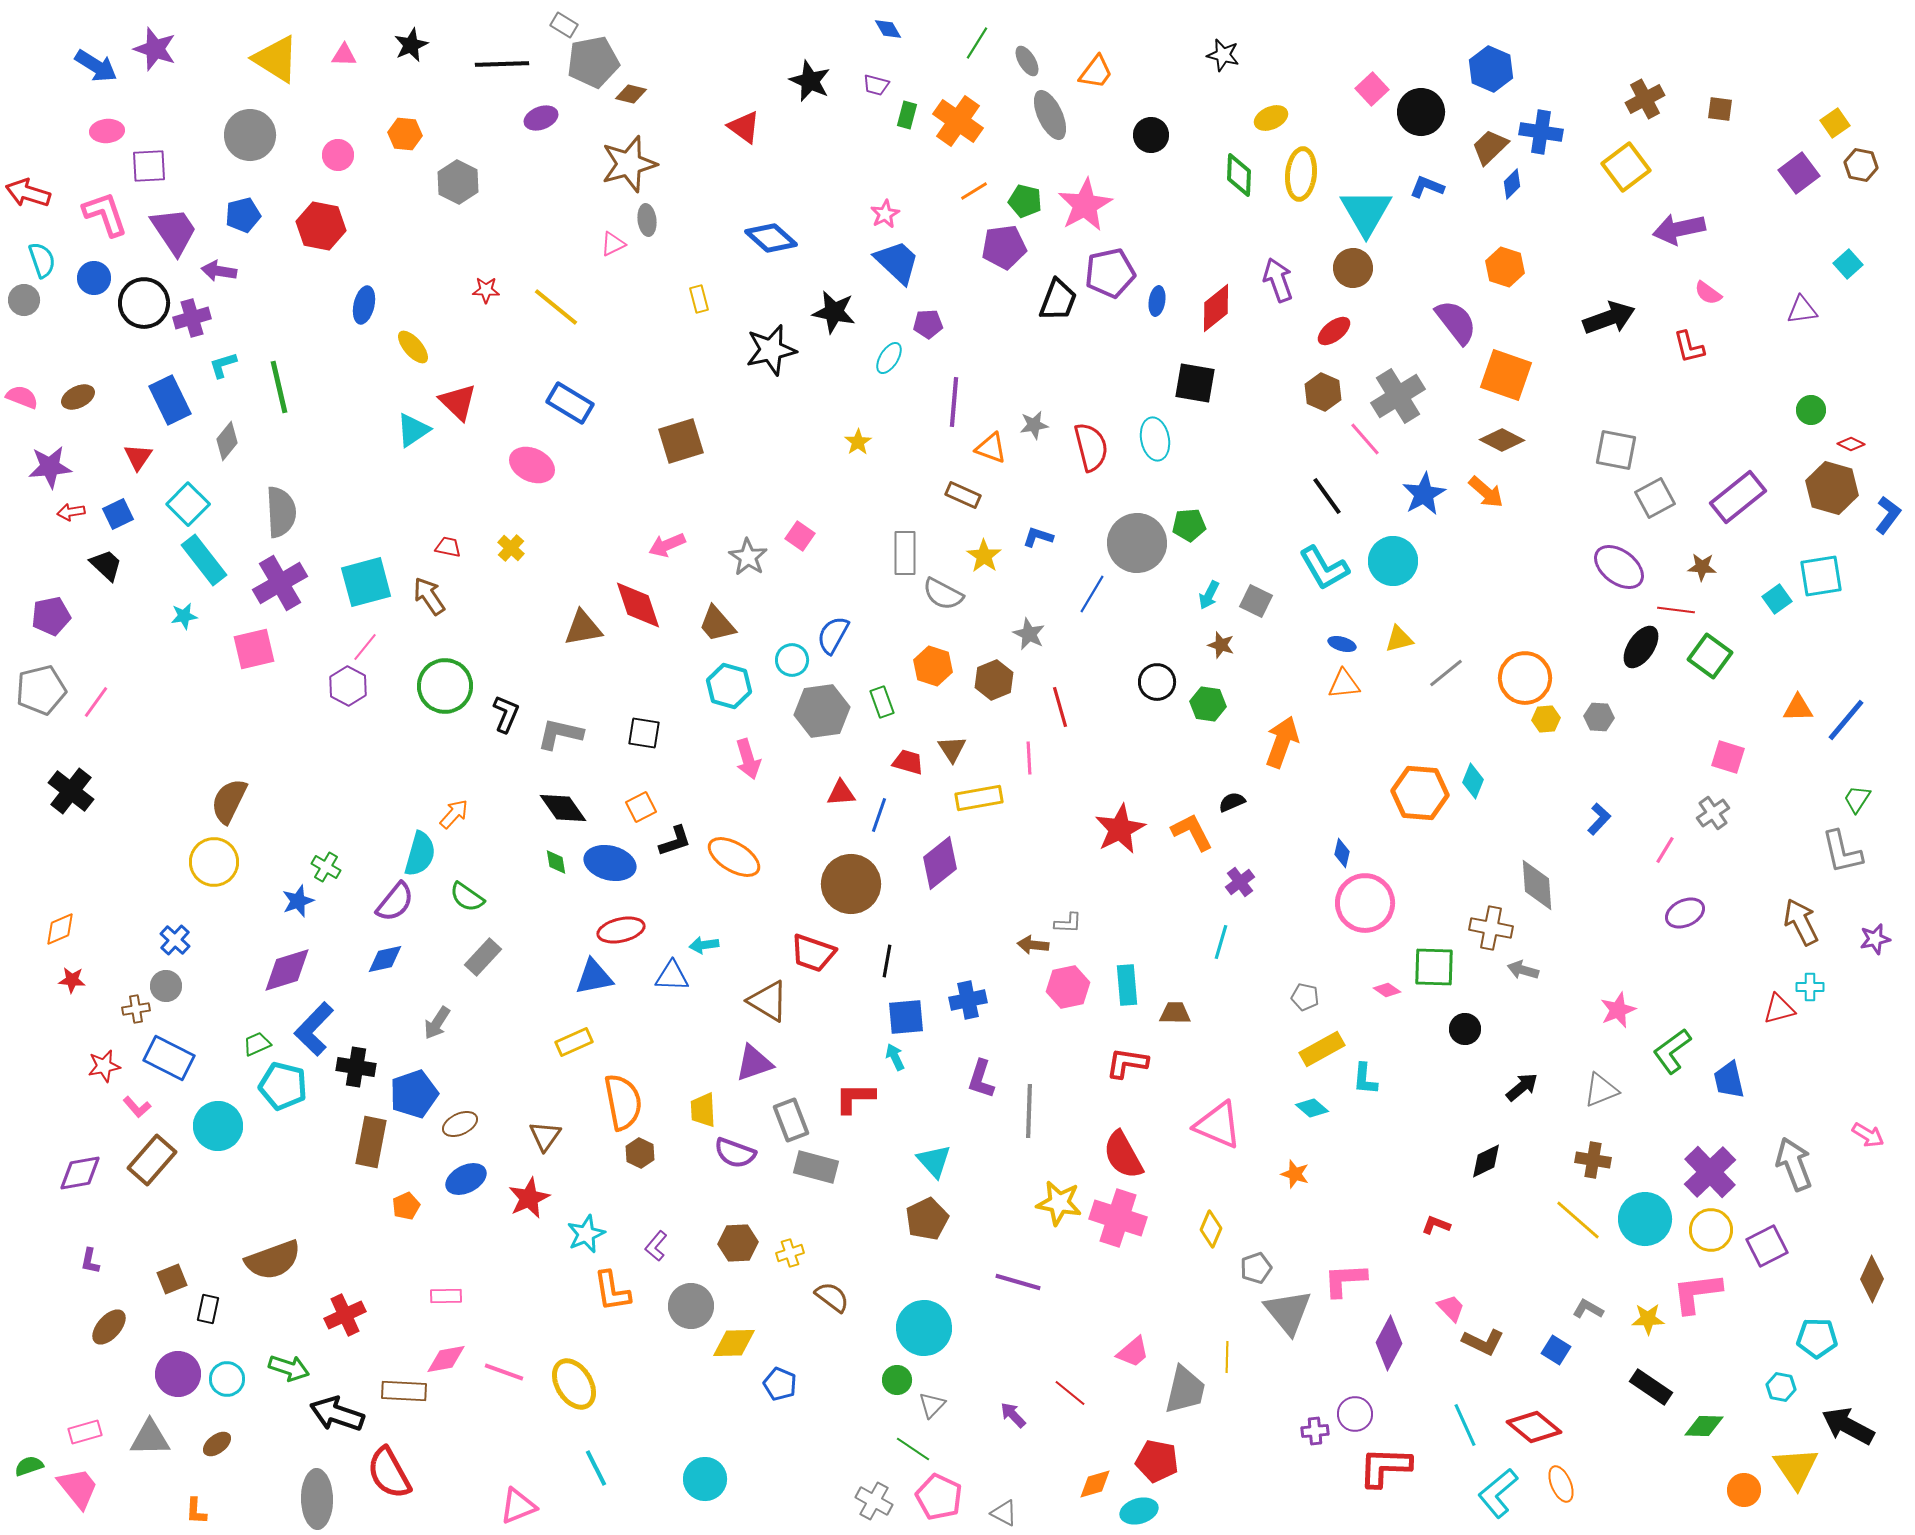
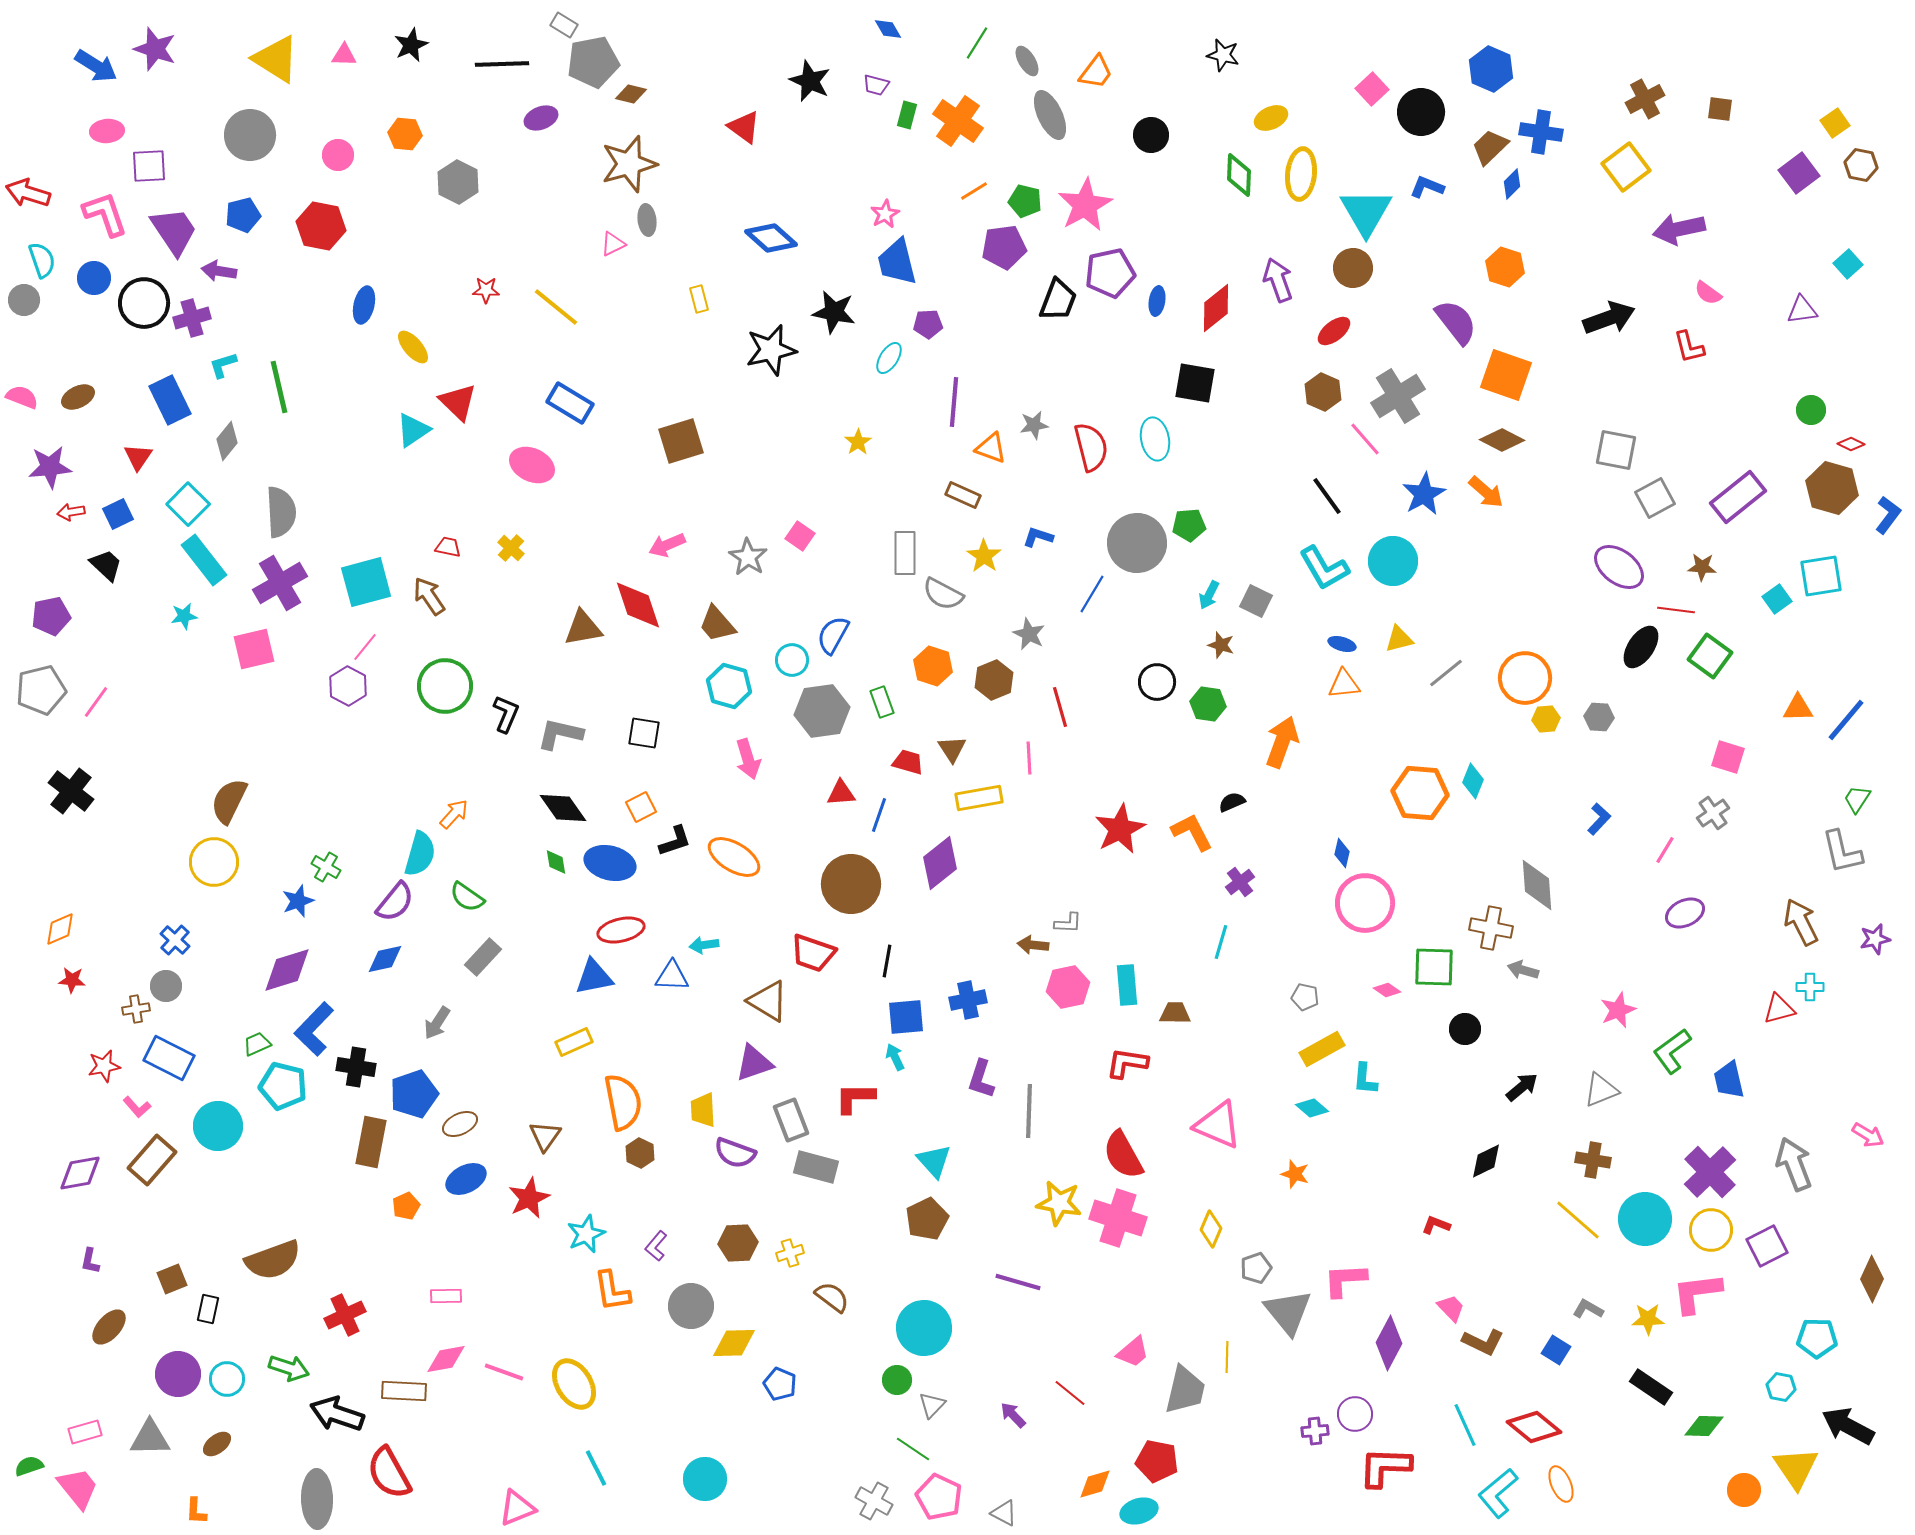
blue trapezoid at (897, 262): rotated 147 degrees counterclockwise
pink triangle at (518, 1506): moved 1 px left, 2 px down
